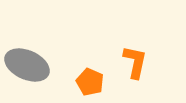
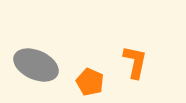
gray ellipse: moved 9 px right
